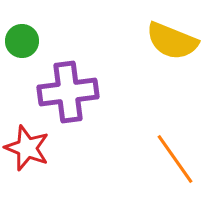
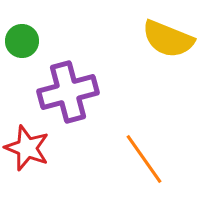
yellow semicircle: moved 4 px left, 2 px up
purple cross: rotated 8 degrees counterclockwise
orange line: moved 31 px left
